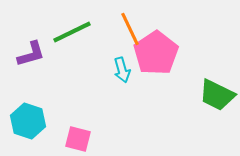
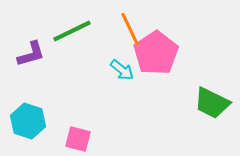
green line: moved 1 px up
cyan arrow: rotated 35 degrees counterclockwise
green trapezoid: moved 5 px left, 8 px down
